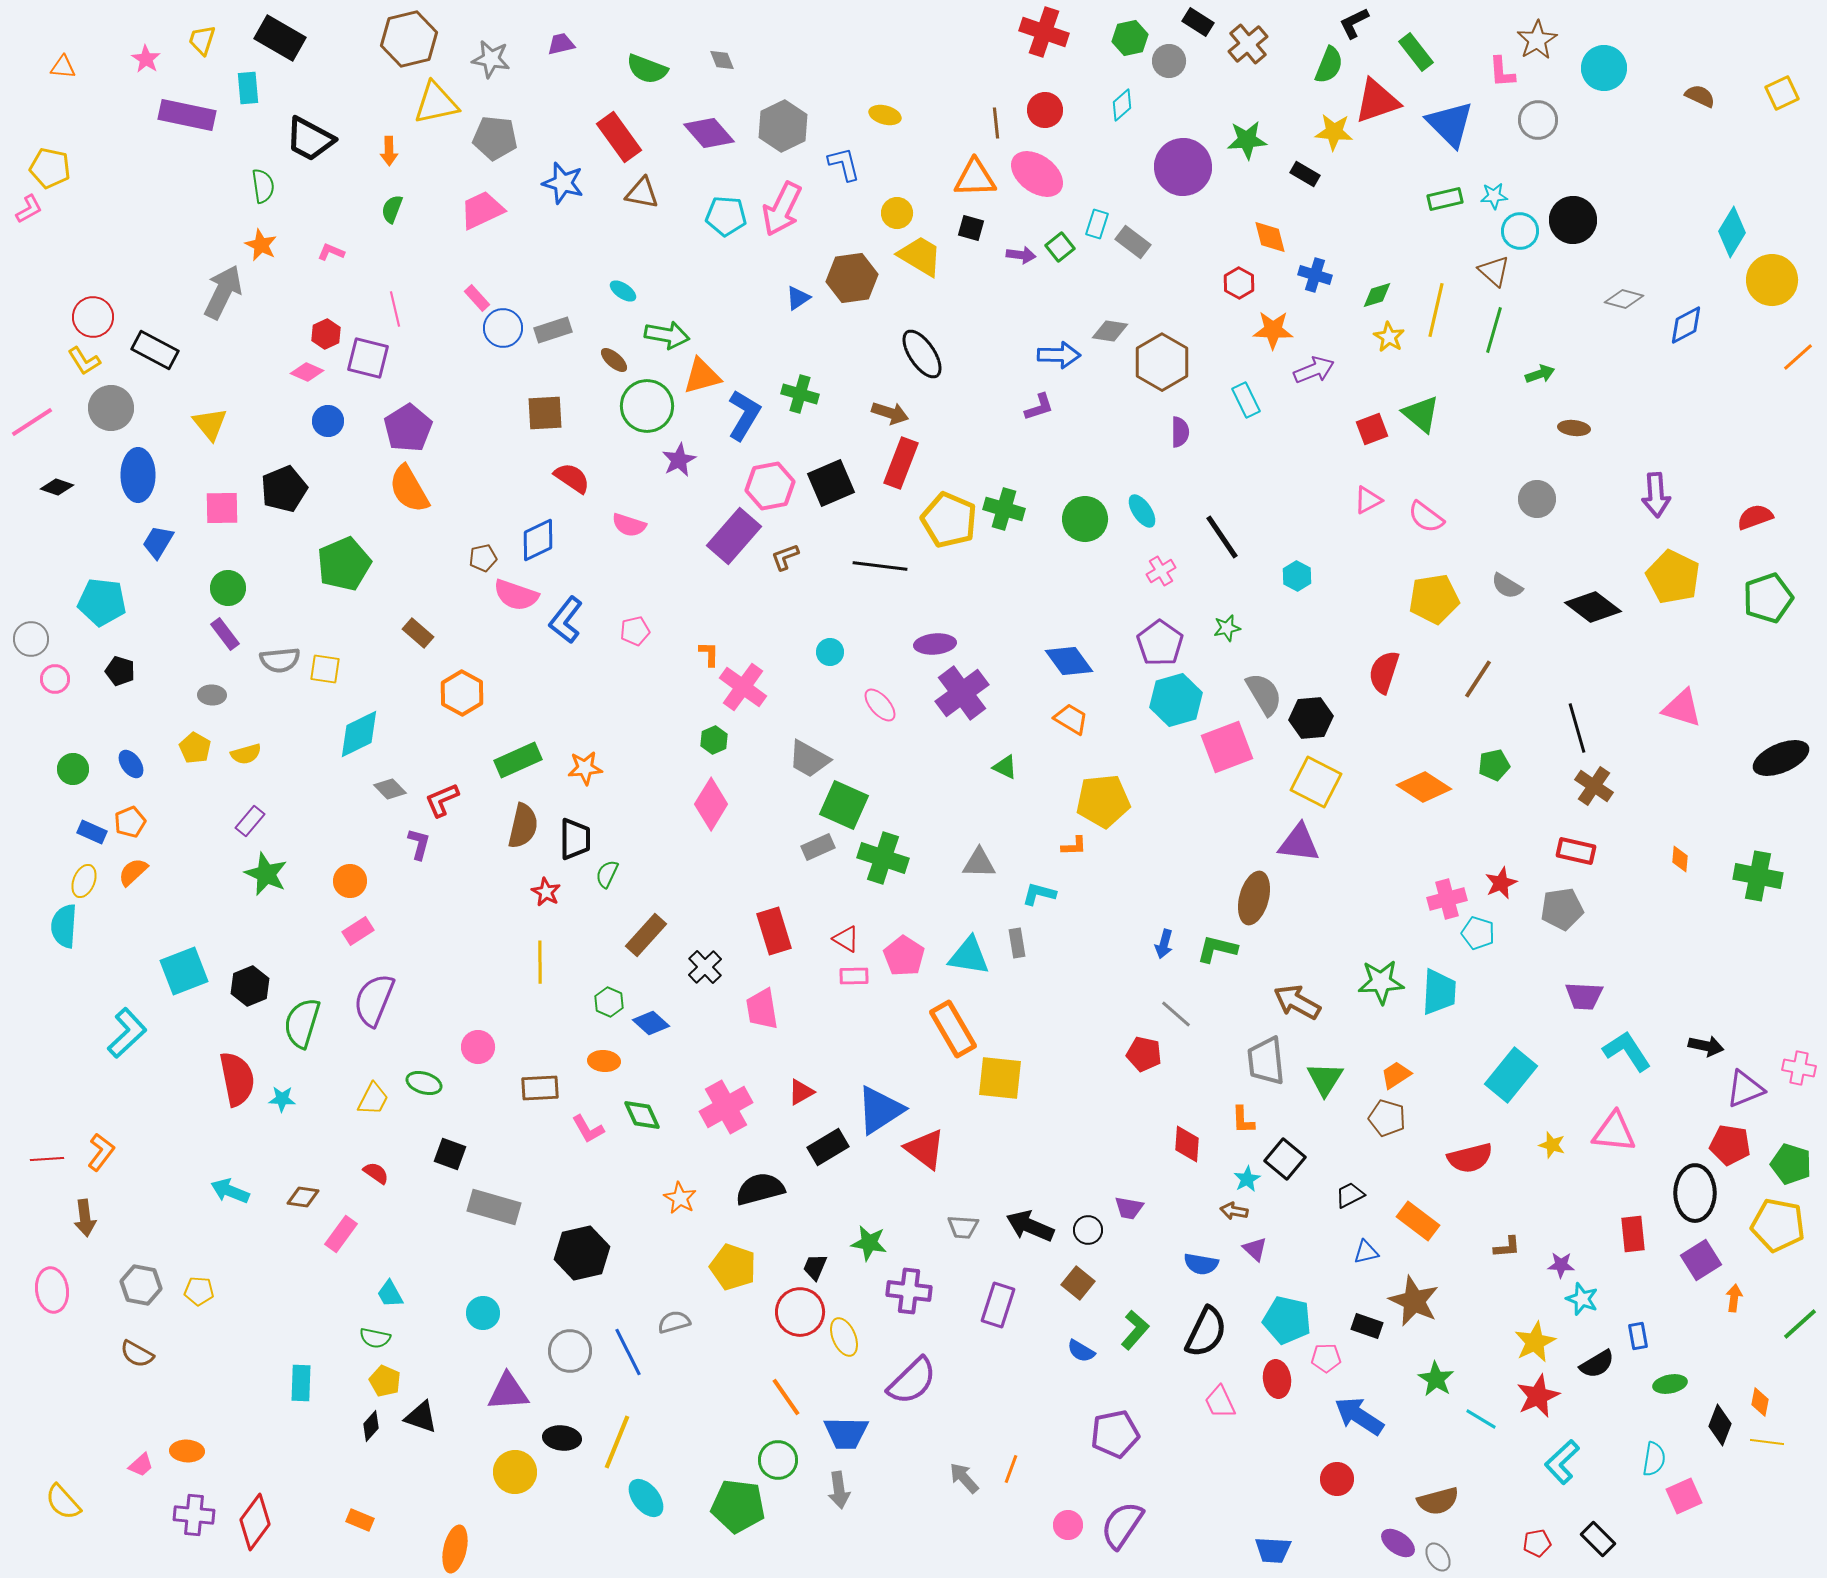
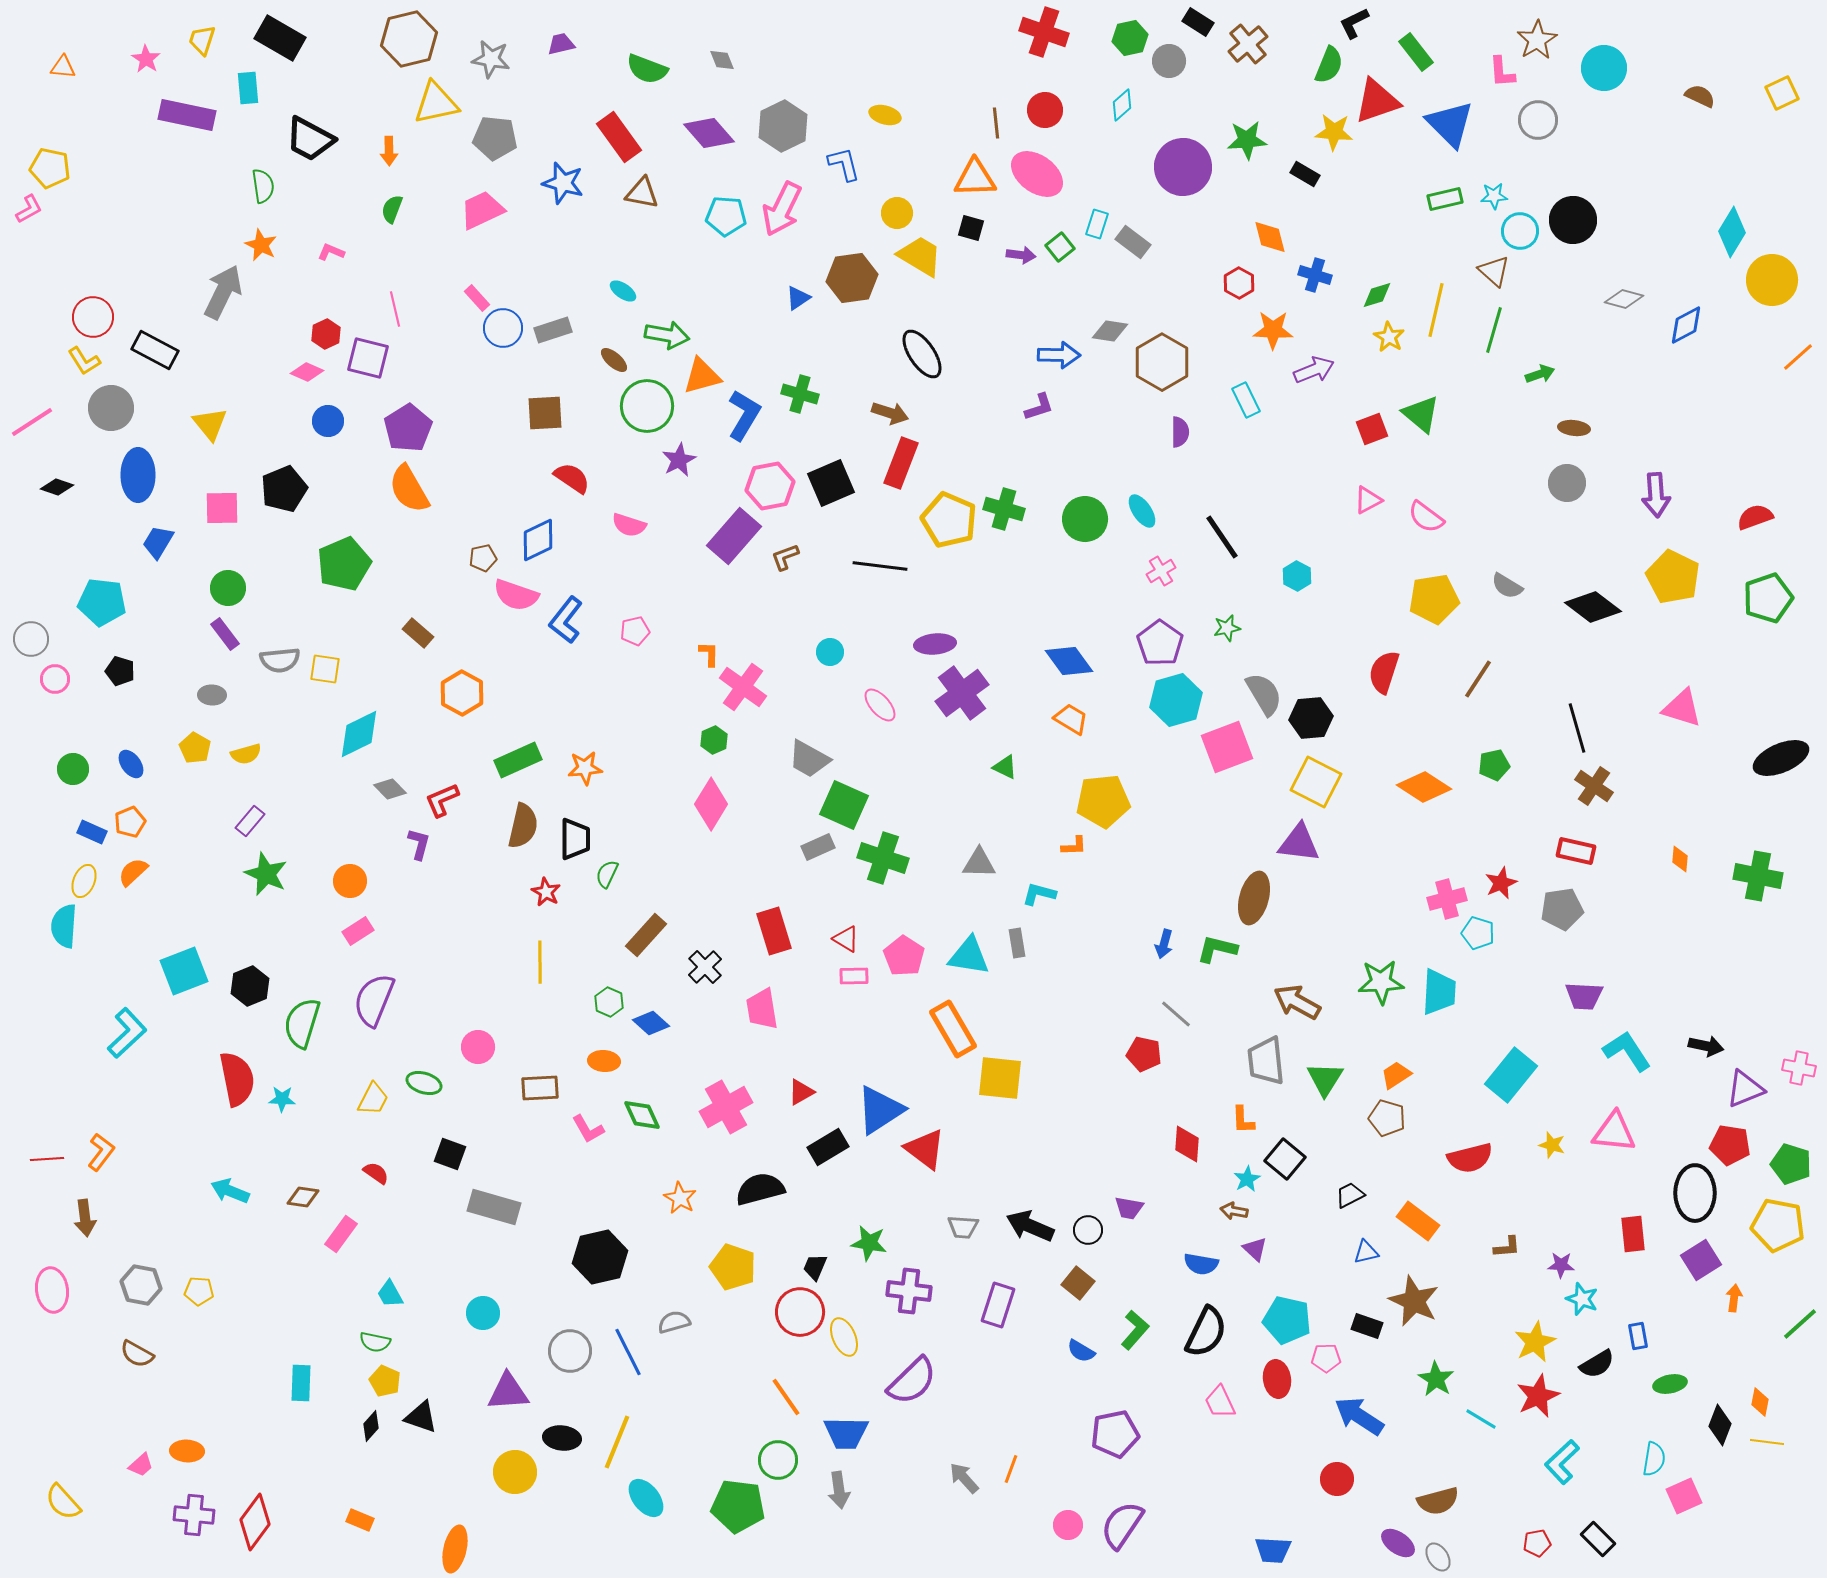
gray circle at (1537, 499): moved 30 px right, 16 px up
black hexagon at (582, 1253): moved 18 px right, 4 px down
green semicircle at (375, 1338): moved 4 px down
